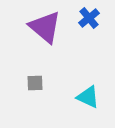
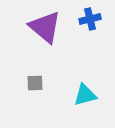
blue cross: moved 1 px right, 1 px down; rotated 25 degrees clockwise
cyan triangle: moved 3 px left, 2 px up; rotated 40 degrees counterclockwise
